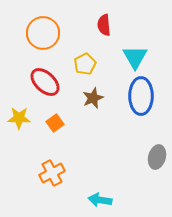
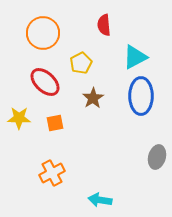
cyan triangle: rotated 32 degrees clockwise
yellow pentagon: moved 4 px left, 1 px up
brown star: rotated 10 degrees counterclockwise
orange square: rotated 24 degrees clockwise
